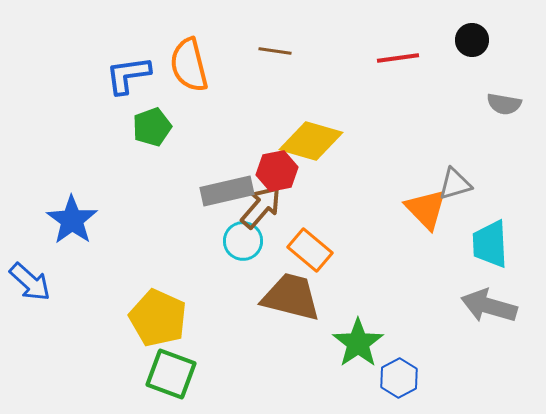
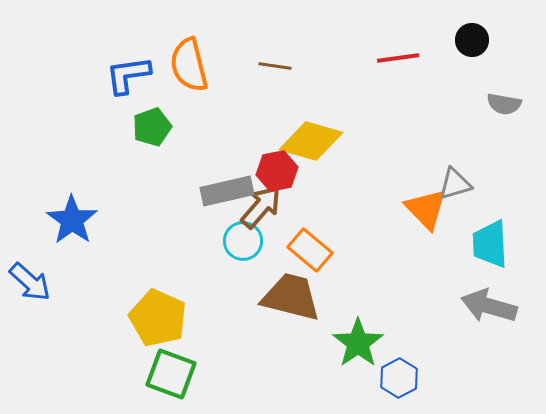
brown line: moved 15 px down
